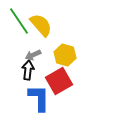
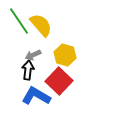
red square: rotated 16 degrees counterclockwise
blue L-shape: moved 3 px left, 2 px up; rotated 60 degrees counterclockwise
